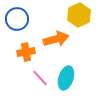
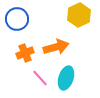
orange arrow: moved 8 px down
orange cross: moved 1 px left, 1 px down; rotated 12 degrees counterclockwise
